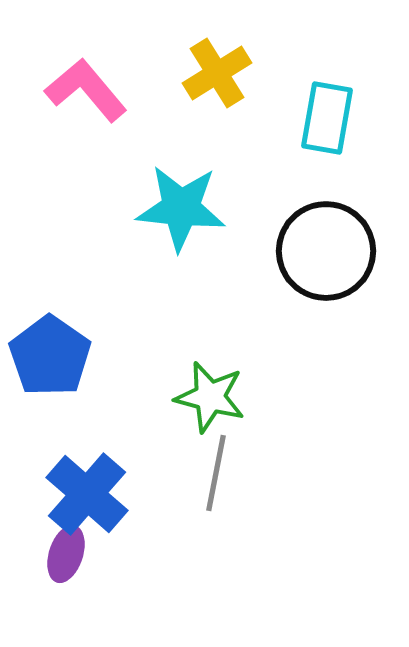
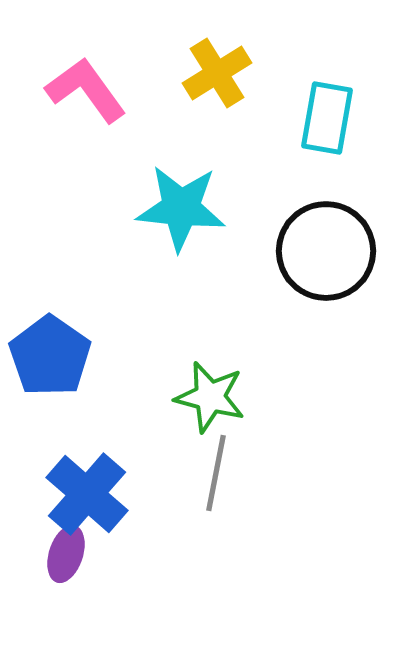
pink L-shape: rotated 4 degrees clockwise
